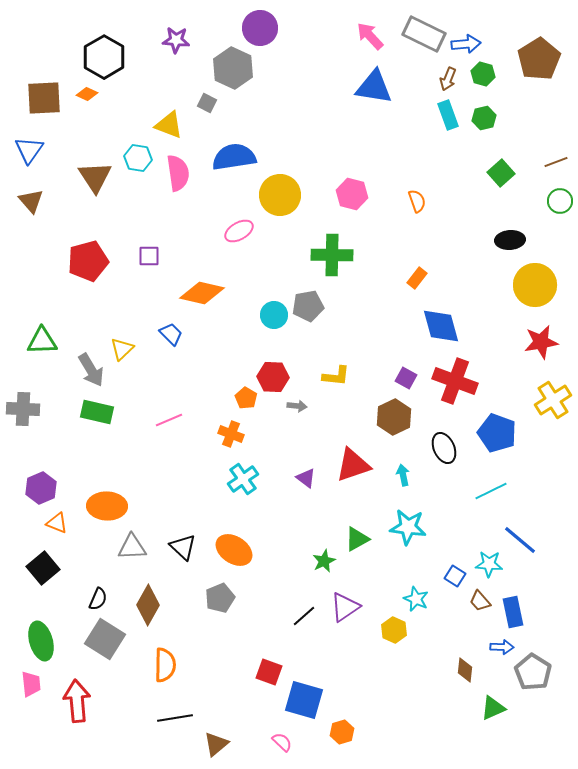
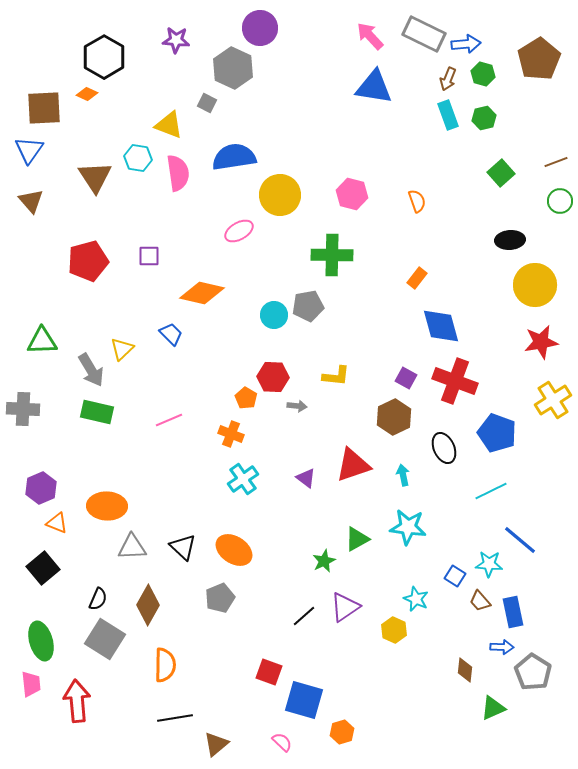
brown square at (44, 98): moved 10 px down
